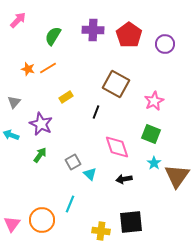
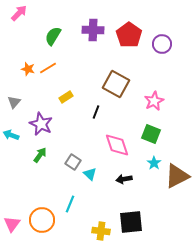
pink arrow: moved 1 px right, 7 px up
purple circle: moved 3 px left
pink diamond: moved 2 px up
gray square: rotated 28 degrees counterclockwise
brown triangle: rotated 28 degrees clockwise
